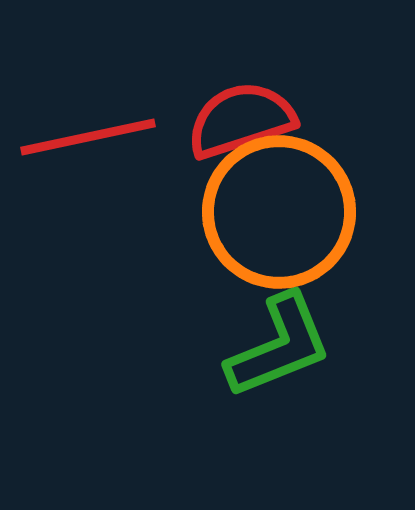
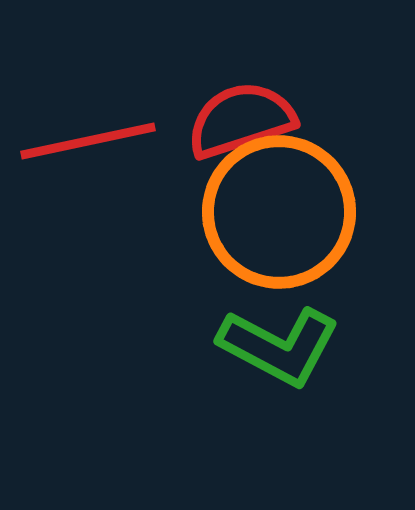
red line: moved 4 px down
green L-shape: rotated 50 degrees clockwise
